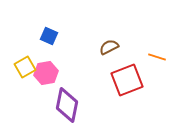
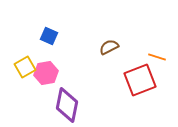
red square: moved 13 px right
